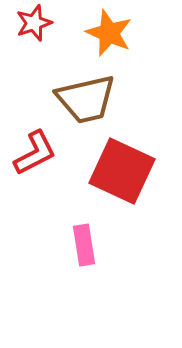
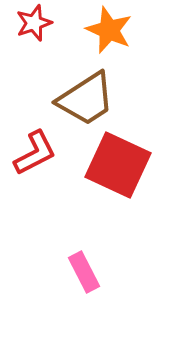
orange star: moved 3 px up
brown trapezoid: rotated 20 degrees counterclockwise
red square: moved 4 px left, 6 px up
pink rectangle: moved 27 px down; rotated 18 degrees counterclockwise
